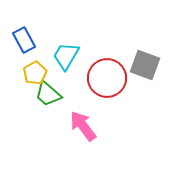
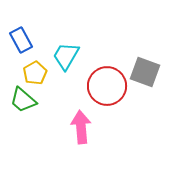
blue rectangle: moved 3 px left
gray square: moved 7 px down
red circle: moved 8 px down
green trapezoid: moved 25 px left, 6 px down
pink arrow: moved 2 px left, 1 px down; rotated 32 degrees clockwise
